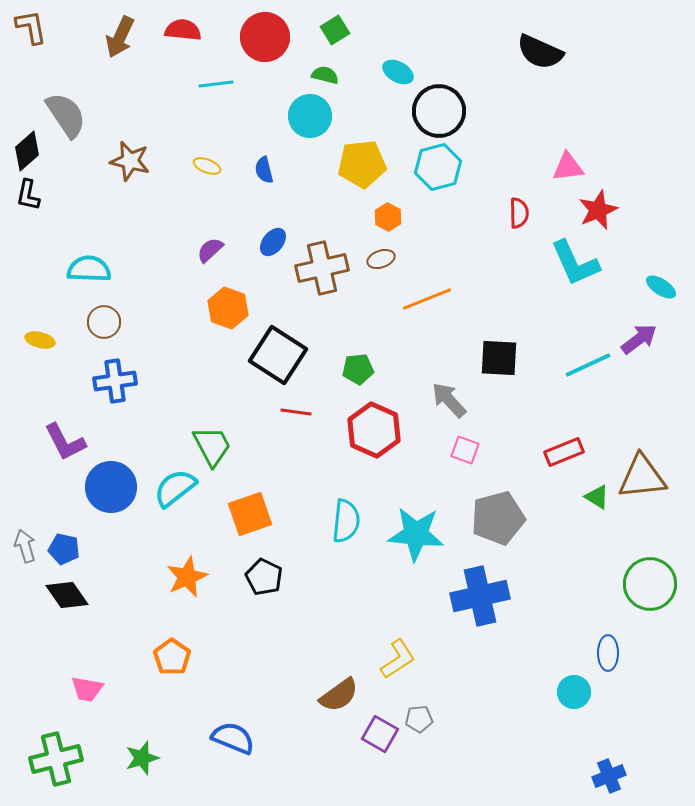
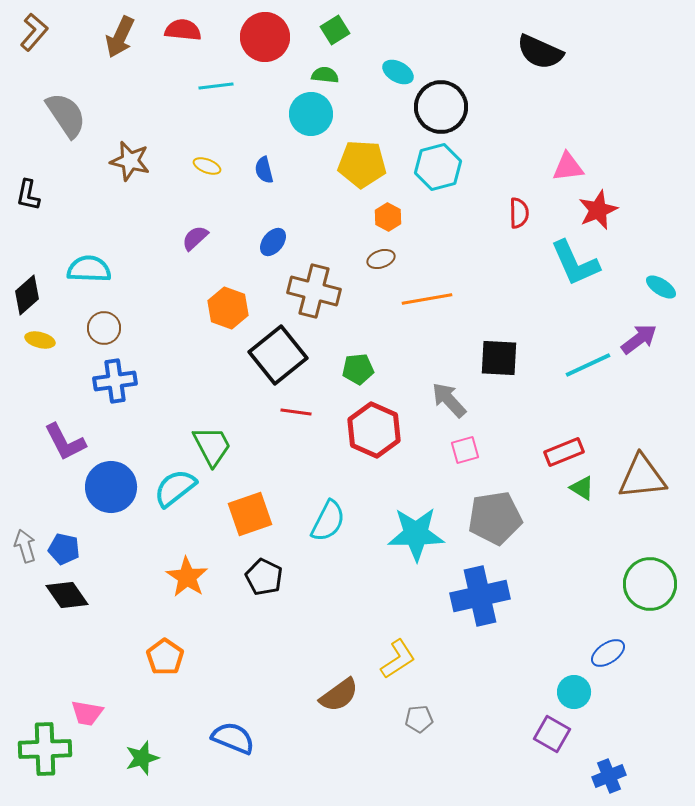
brown L-shape at (31, 27): moved 3 px right, 5 px down; rotated 51 degrees clockwise
green semicircle at (325, 75): rotated 8 degrees counterclockwise
cyan line at (216, 84): moved 2 px down
black circle at (439, 111): moved 2 px right, 4 px up
cyan circle at (310, 116): moved 1 px right, 2 px up
black diamond at (27, 151): moved 144 px down
yellow pentagon at (362, 164): rotated 9 degrees clockwise
purple semicircle at (210, 250): moved 15 px left, 12 px up
brown cross at (322, 268): moved 8 px left, 23 px down; rotated 27 degrees clockwise
orange line at (427, 299): rotated 12 degrees clockwise
brown circle at (104, 322): moved 6 px down
black square at (278, 355): rotated 18 degrees clockwise
pink square at (465, 450): rotated 36 degrees counterclockwise
green triangle at (597, 497): moved 15 px left, 9 px up
gray pentagon at (498, 518): moved 3 px left; rotated 6 degrees clockwise
cyan semicircle at (346, 521): moved 18 px left; rotated 21 degrees clockwise
cyan star at (416, 534): rotated 6 degrees counterclockwise
orange star at (187, 577): rotated 15 degrees counterclockwise
blue ellipse at (608, 653): rotated 56 degrees clockwise
orange pentagon at (172, 657): moved 7 px left
pink trapezoid at (87, 689): moved 24 px down
purple square at (380, 734): moved 172 px right
green cross at (56, 759): moved 11 px left, 10 px up; rotated 12 degrees clockwise
